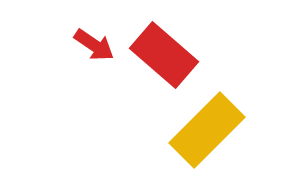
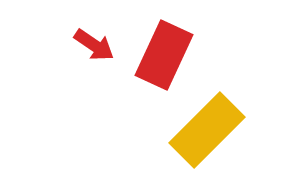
red rectangle: rotated 74 degrees clockwise
